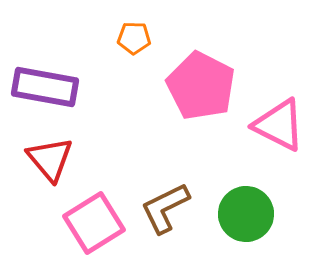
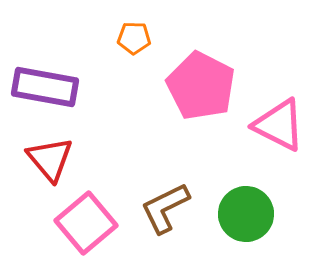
pink square: moved 8 px left; rotated 8 degrees counterclockwise
